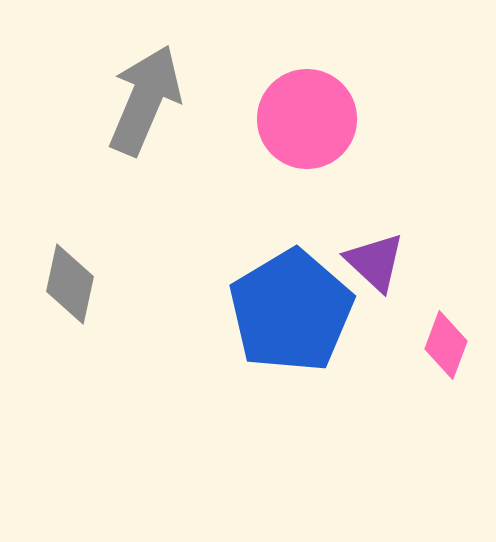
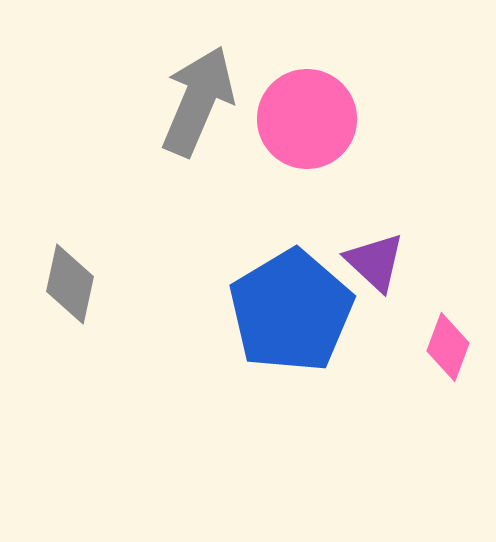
gray arrow: moved 53 px right, 1 px down
pink diamond: moved 2 px right, 2 px down
